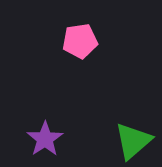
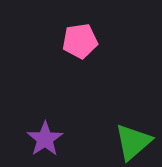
green triangle: moved 1 px down
